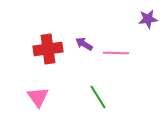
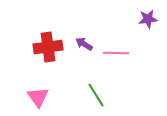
red cross: moved 2 px up
green line: moved 2 px left, 2 px up
